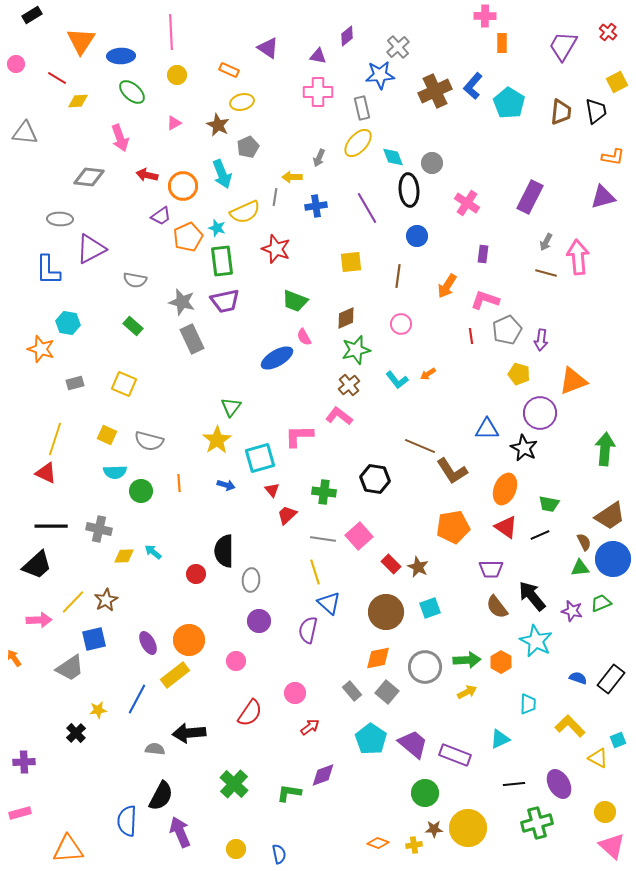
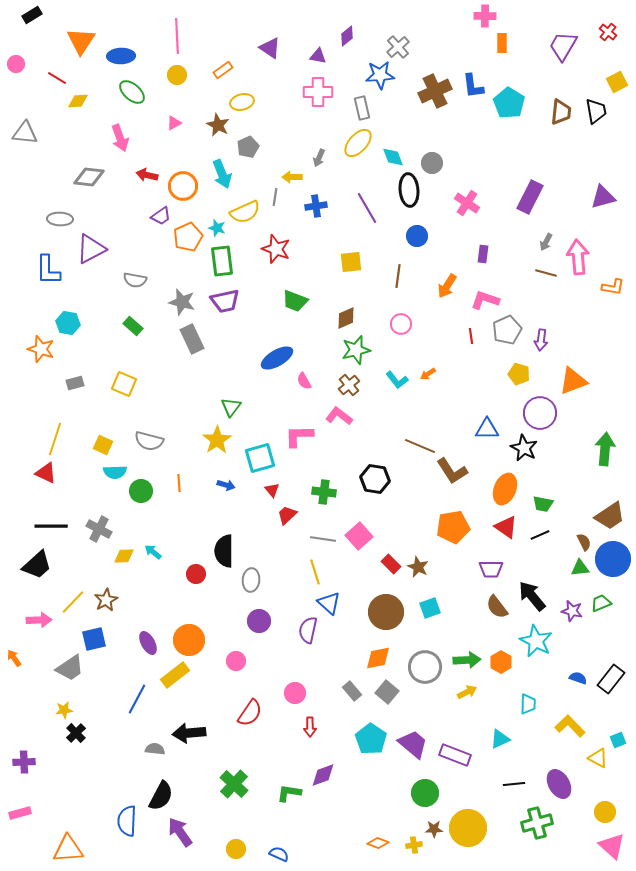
pink line at (171, 32): moved 6 px right, 4 px down
purple triangle at (268, 48): moved 2 px right
orange rectangle at (229, 70): moved 6 px left; rotated 60 degrees counterclockwise
blue L-shape at (473, 86): rotated 48 degrees counterclockwise
orange L-shape at (613, 157): moved 130 px down
pink semicircle at (304, 337): moved 44 px down
yellow square at (107, 435): moved 4 px left, 10 px down
green trapezoid at (549, 504): moved 6 px left
gray cross at (99, 529): rotated 15 degrees clockwise
yellow star at (98, 710): moved 34 px left
red arrow at (310, 727): rotated 126 degrees clockwise
purple arrow at (180, 832): rotated 12 degrees counterclockwise
blue semicircle at (279, 854): rotated 54 degrees counterclockwise
